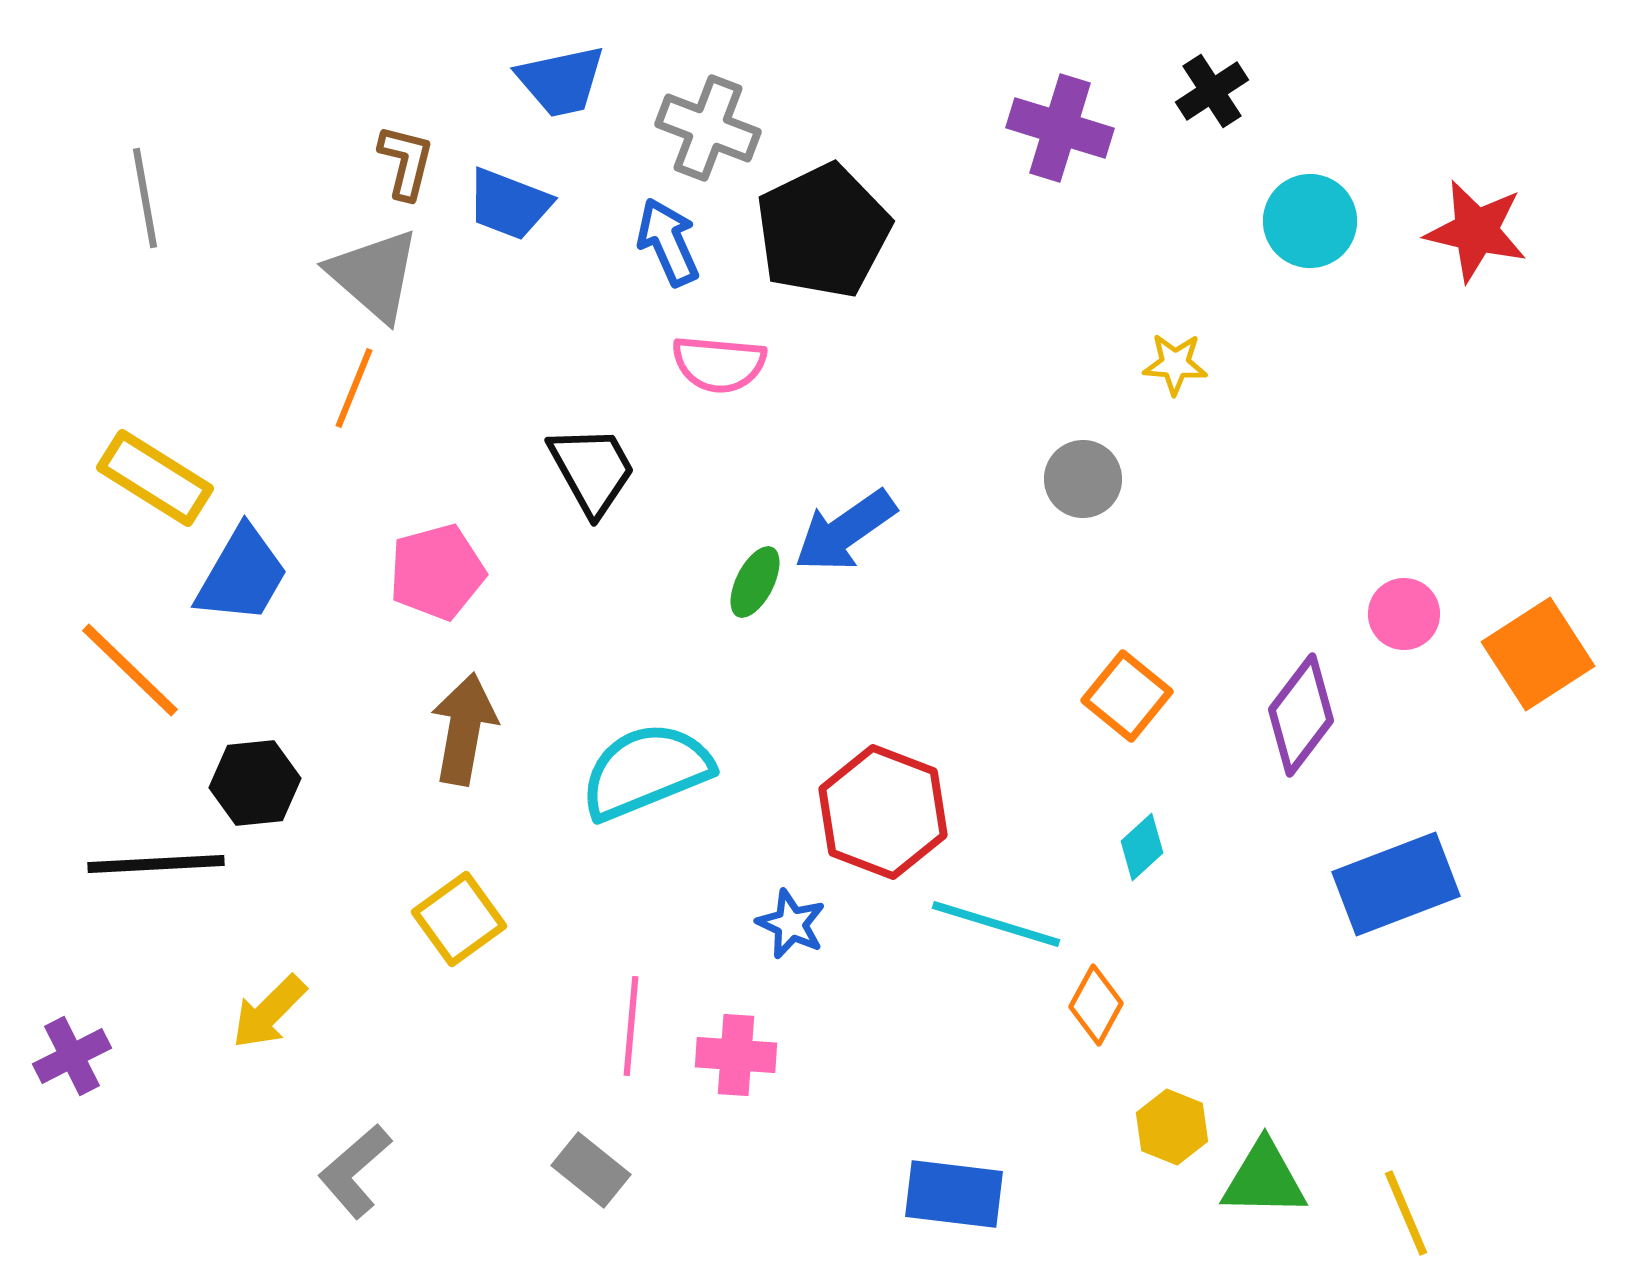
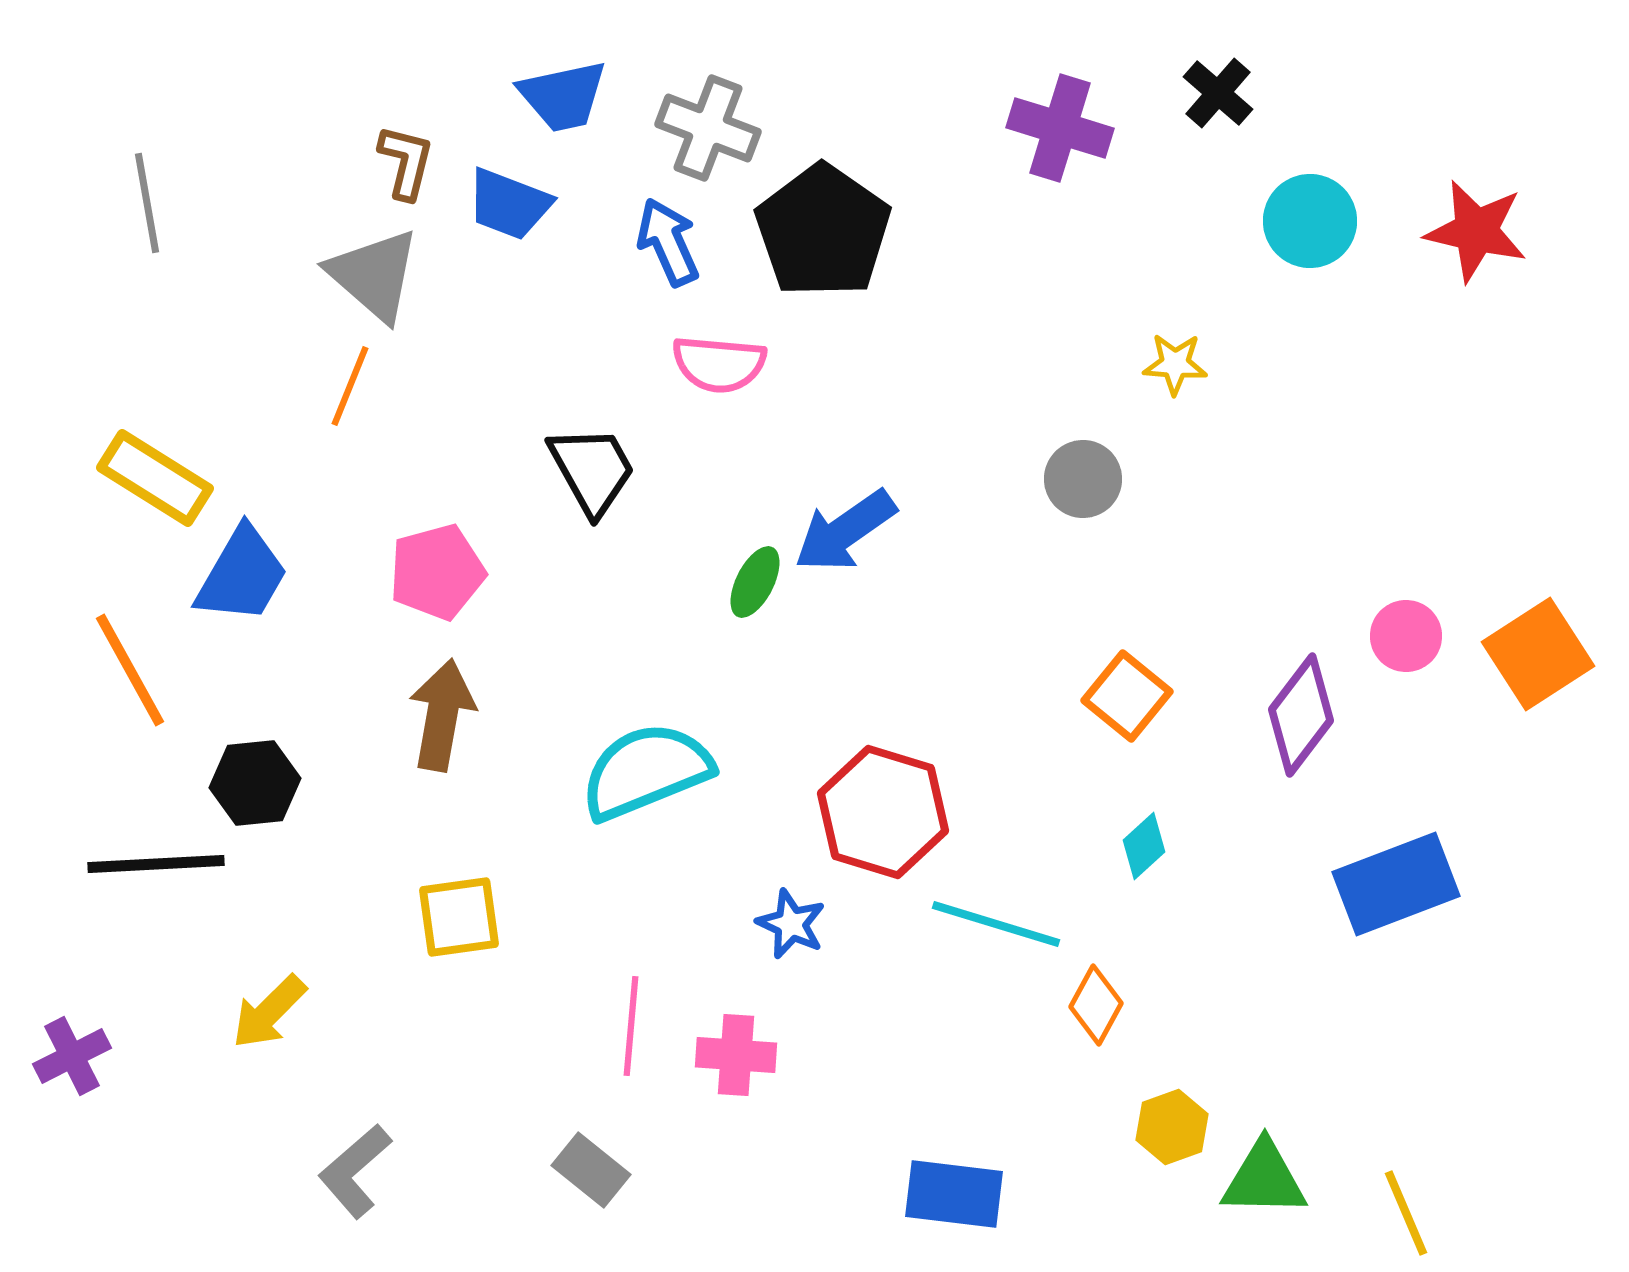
blue trapezoid at (561, 81): moved 2 px right, 15 px down
black cross at (1212, 91): moved 6 px right, 2 px down; rotated 16 degrees counterclockwise
gray line at (145, 198): moved 2 px right, 5 px down
black pentagon at (823, 231): rotated 11 degrees counterclockwise
orange line at (354, 388): moved 4 px left, 2 px up
pink circle at (1404, 614): moved 2 px right, 22 px down
orange line at (130, 670): rotated 17 degrees clockwise
brown arrow at (464, 729): moved 22 px left, 14 px up
red hexagon at (883, 812): rotated 4 degrees counterclockwise
cyan diamond at (1142, 847): moved 2 px right, 1 px up
yellow square at (459, 919): moved 2 px up; rotated 28 degrees clockwise
yellow hexagon at (1172, 1127): rotated 18 degrees clockwise
